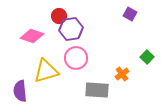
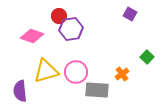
pink circle: moved 14 px down
